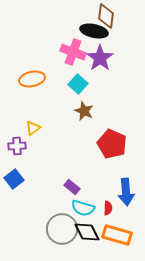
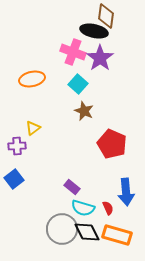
red semicircle: rotated 24 degrees counterclockwise
